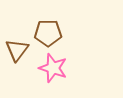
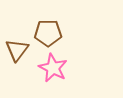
pink star: rotated 8 degrees clockwise
